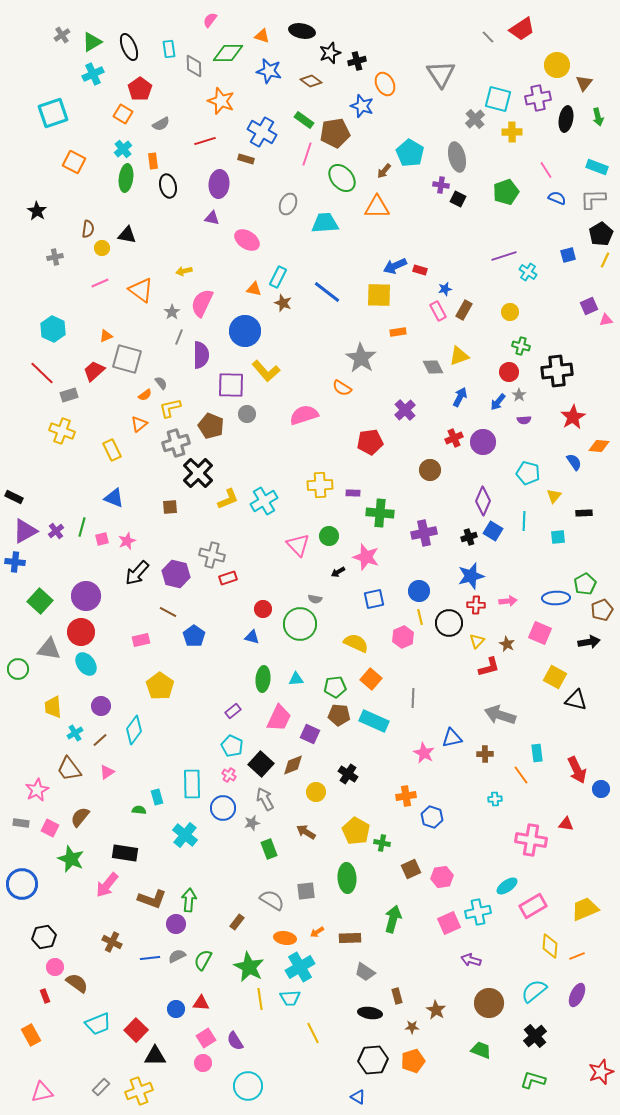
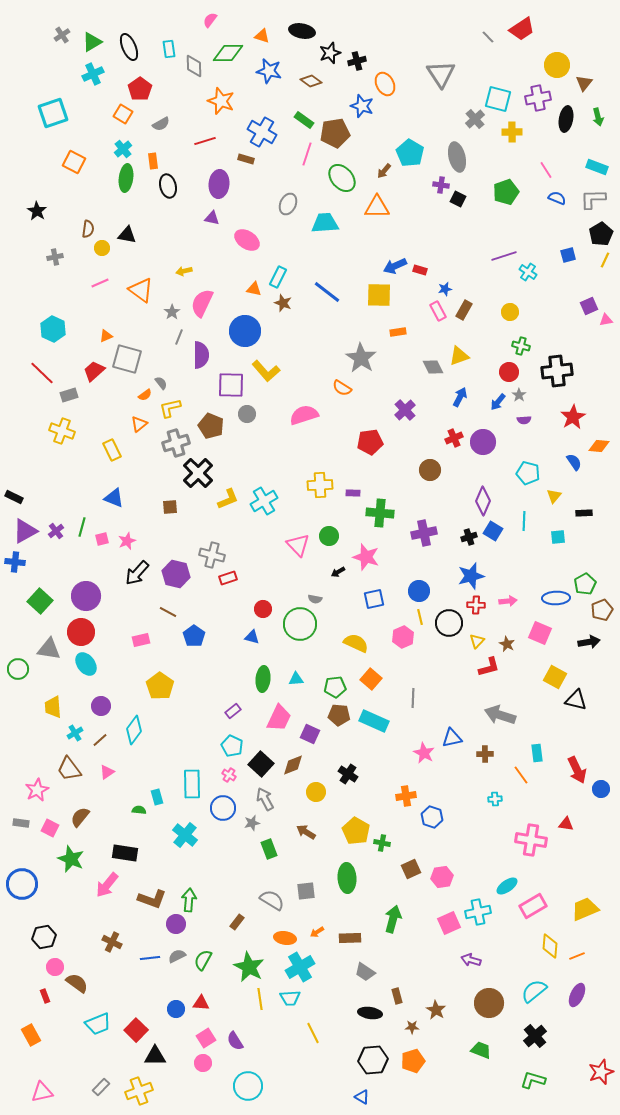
blue triangle at (358, 1097): moved 4 px right
